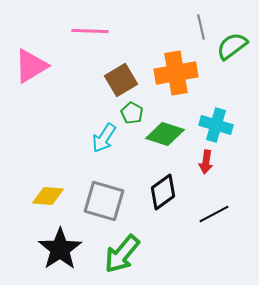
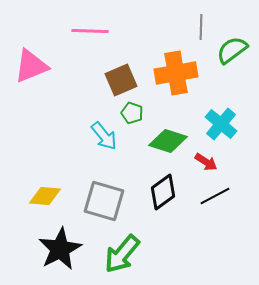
gray line: rotated 15 degrees clockwise
green semicircle: moved 4 px down
pink triangle: rotated 9 degrees clockwise
brown square: rotated 8 degrees clockwise
green pentagon: rotated 10 degrees counterclockwise
cyan cross: moved 5 px right, 1 px up; rotated 24 degrees clockwise
green diamond: moved 3 px right, 7 px down
cyan arrow: moved 2 px up; rotated 72 degrees counterclockwise
red arrow: rotated 65 degrees counterclockwise
yellow diamond: moved 3 px left
black line: moved 1 px right, 18 px up
black star: rotated 6 degrees clockwise
